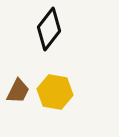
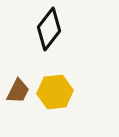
yellow hexagon: rotated 16 degrees counterclockwise
